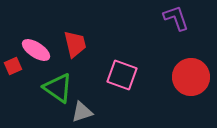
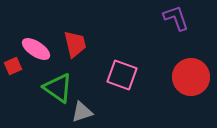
pink ellipse: moved 1 px up
